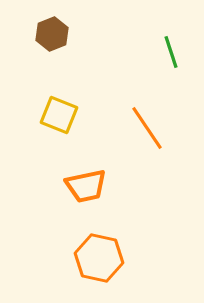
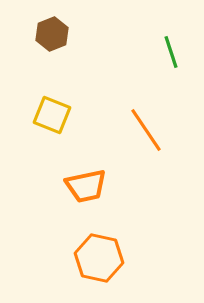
yellow square: moved 7 px left
orange line: moved 1 px left, 2 px down
